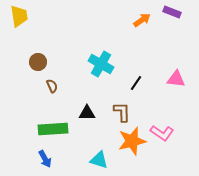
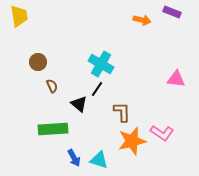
orange arrow: rotated 48 degrees clockwise
black line: moved 39 px left, 6 px down
black triangle: moved 8 px left, 9 px up; rotated 42 degrees clockwise
blue arrow: moved 29 px right, 1 px up
